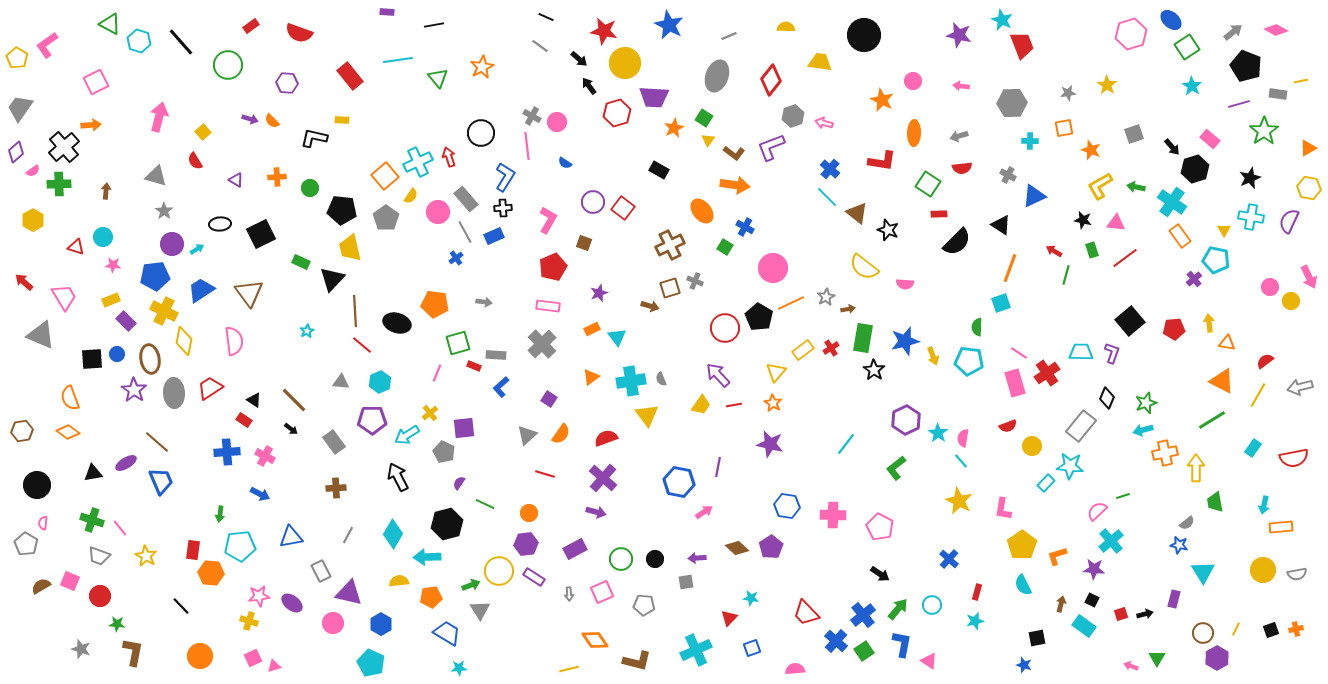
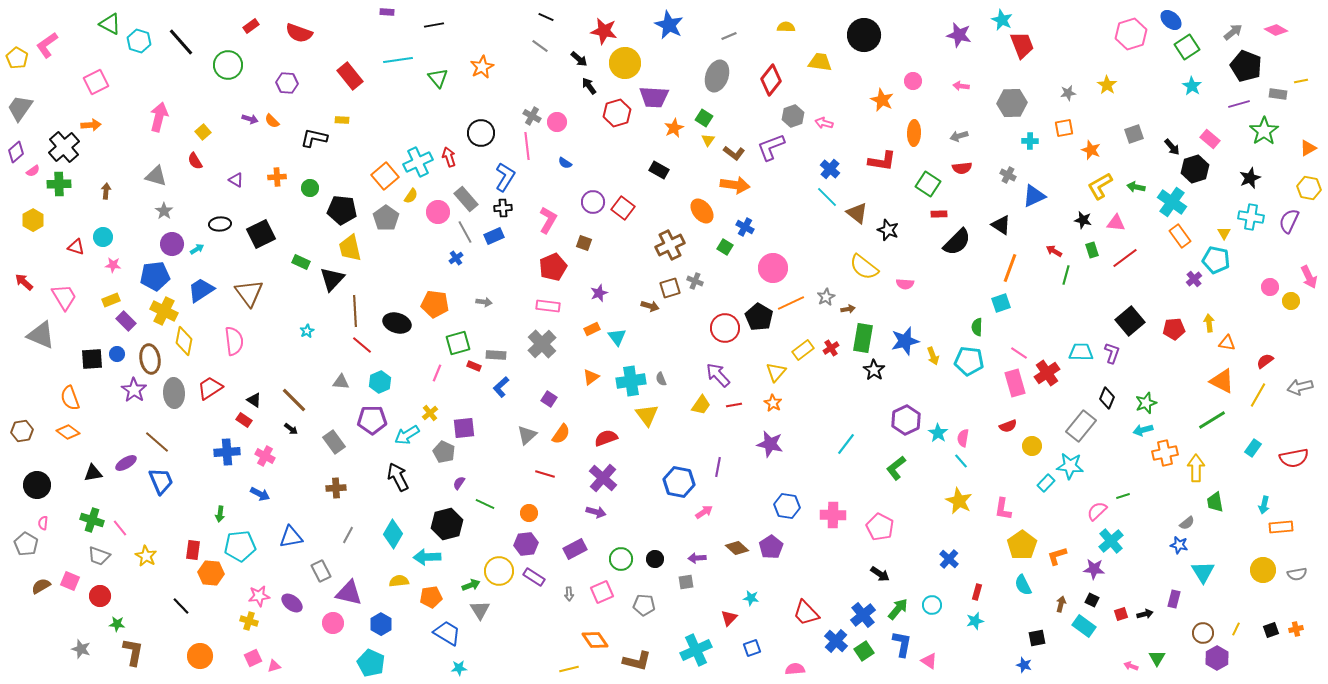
yellow triangle at (1224, 230): moved 3 px down
